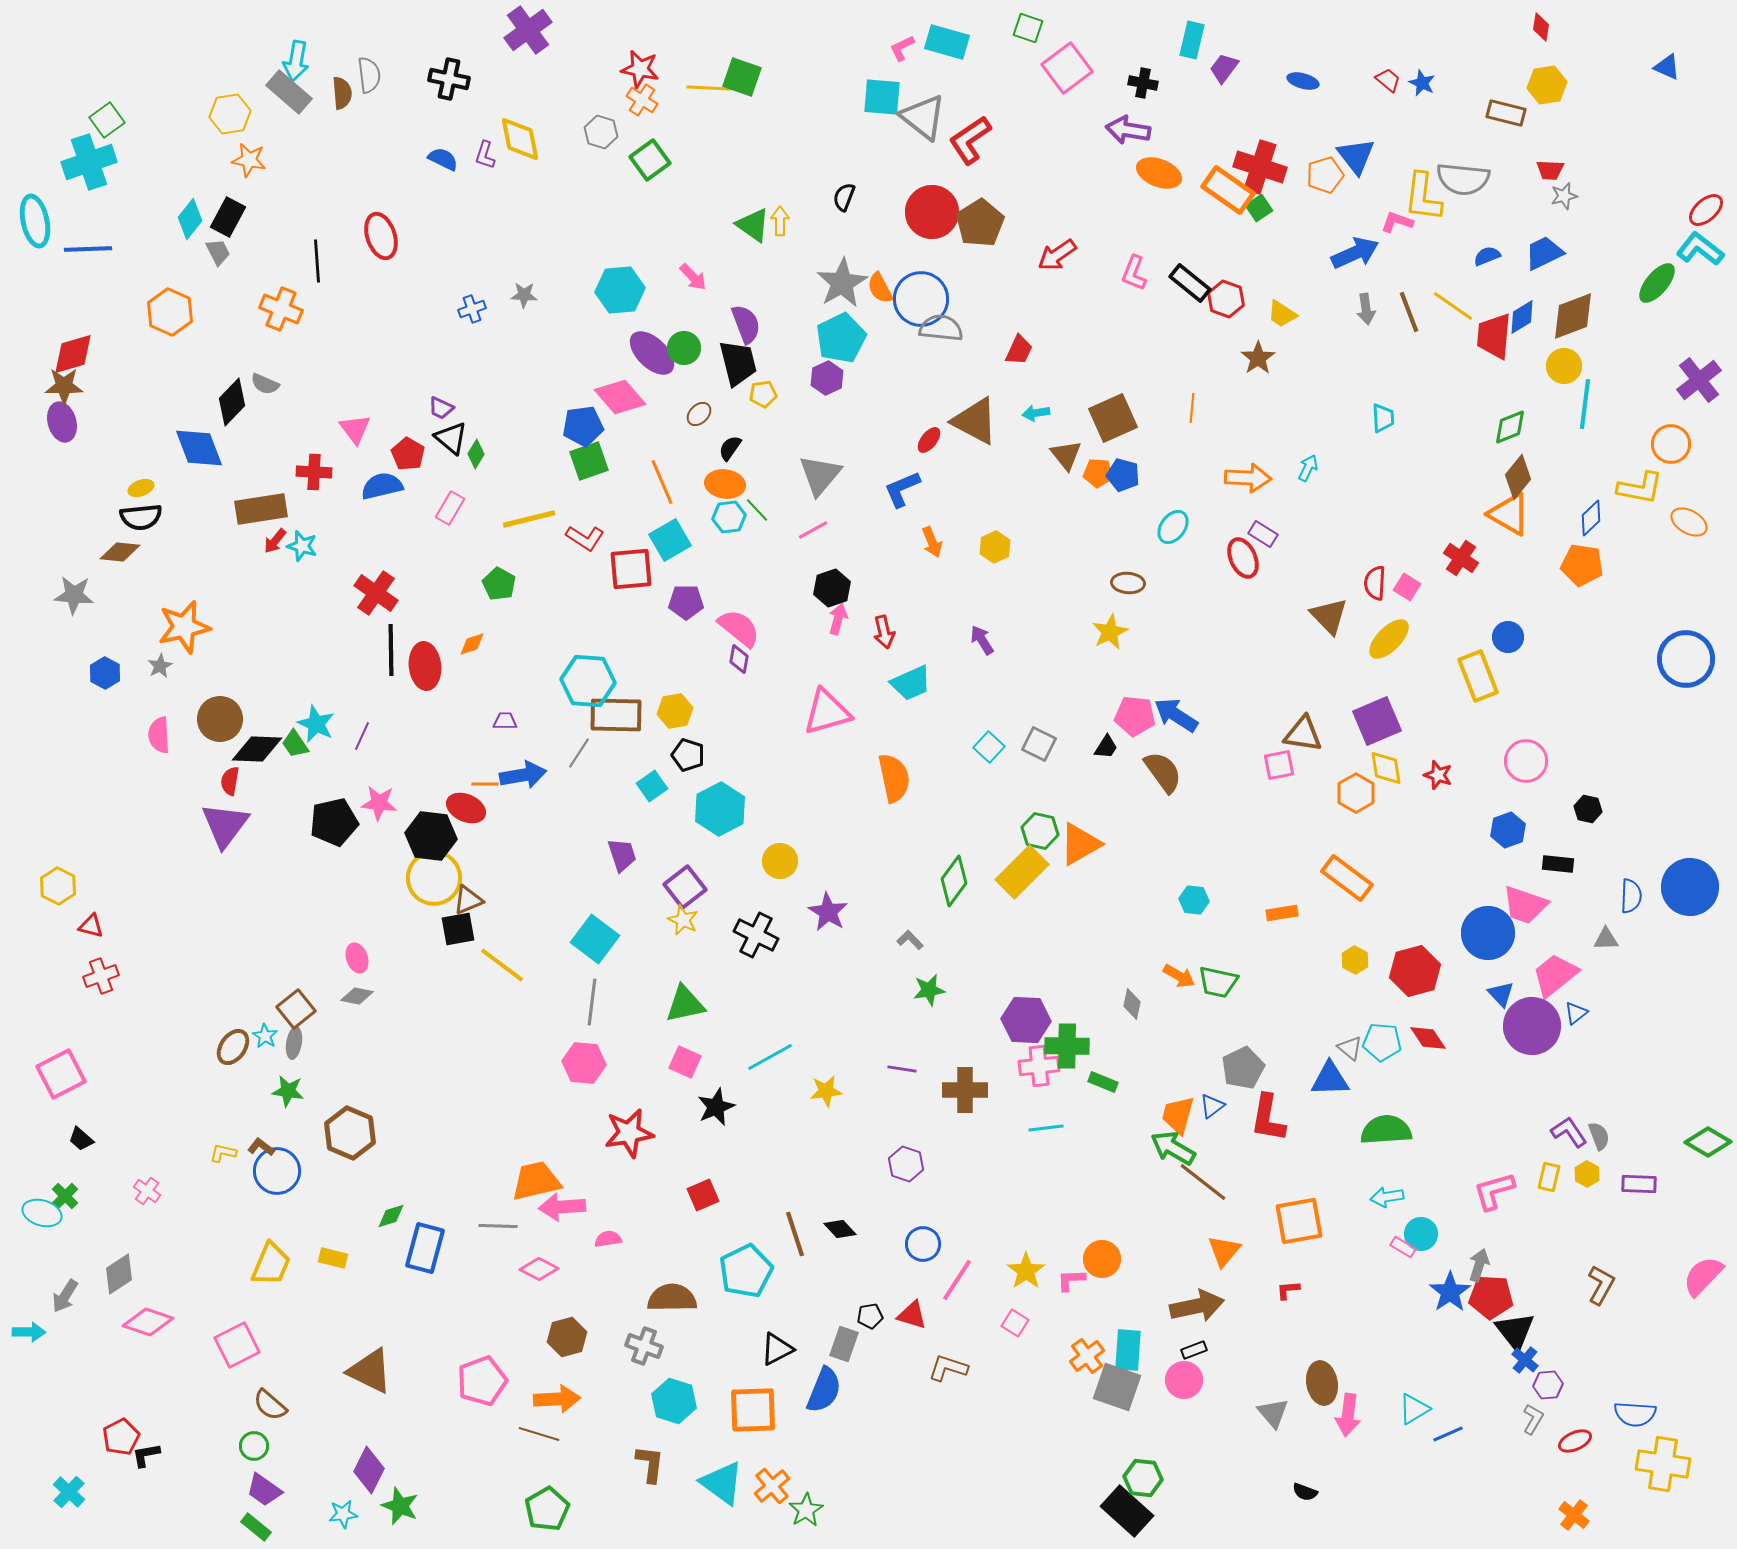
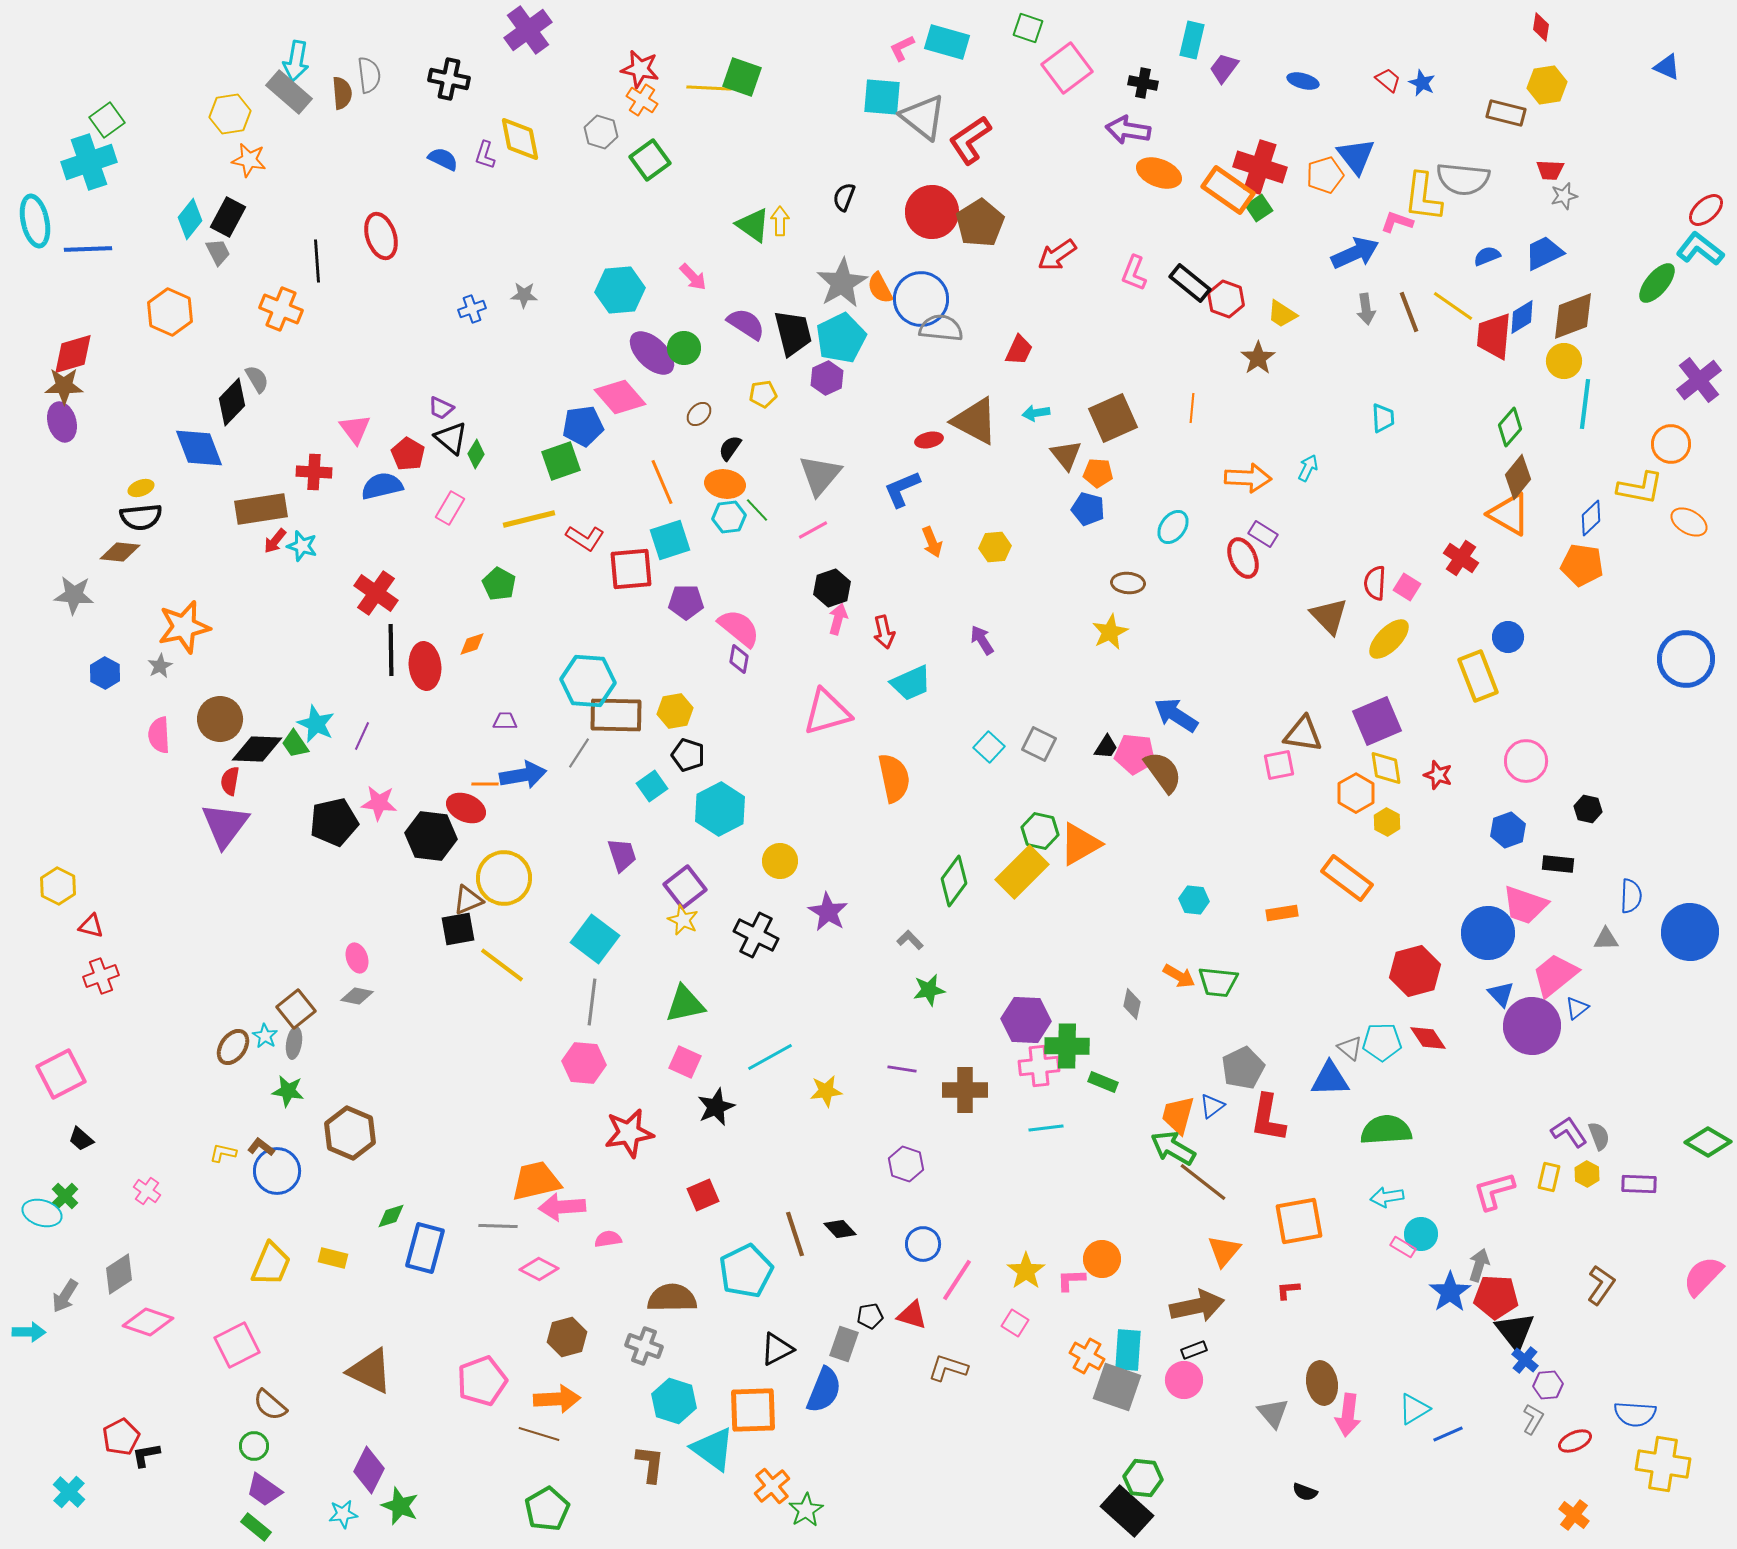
purple semicircle at (746, 324): rotated 36 degrees counterclockwise
black trapezoid at (738, 363): moved 55 px right, 30 px up
yellow circle at (1564, 366): moved 5 px up
gray semicircle at (265, 384): moved 8 px left, 5 px up; rotated 144 degrees counterclockwise
green diamond at (1510, 427): rotated 27 degrees counterclockwise
red ellipse at (929, 440): rotated 40 degrees clockwise
green square at (589, 461): moved 28 px left
blue pentagon at (1123, 475): moved 35 px left, 34 px down
cyan square at (670, 540): rotated 12 degrees clockwise
yellow hexagon at (995, 547): rotated 20 degrees clockwise
pink pentagon at (1135, 716): moved 38 px down
yellow circle at (434, 878): moved 70 px right
blue circle at (1690, 887): moved 45 px down
yellow hexagon at (1355, 960): moved 32 px right, 138 px up
green trapezoid at (1218, 982): rotated 6 degrees counterclockwise
blue triangle at (1576, 1013): moved 1 px right, 5 px up
cyan pentagon at (1382, 1042): rotated 6 degrees counterclockwise
brown L-shape at (1601, 1285): rotated 6 degrees clockwise
red pentagon at (1491, 1297): moved 5 px right
orange cross at (1087, 1356): rotated 24 degrees counterclockwise
cyan triangle at (722, 1483): moved 9 px left, 34 px up
